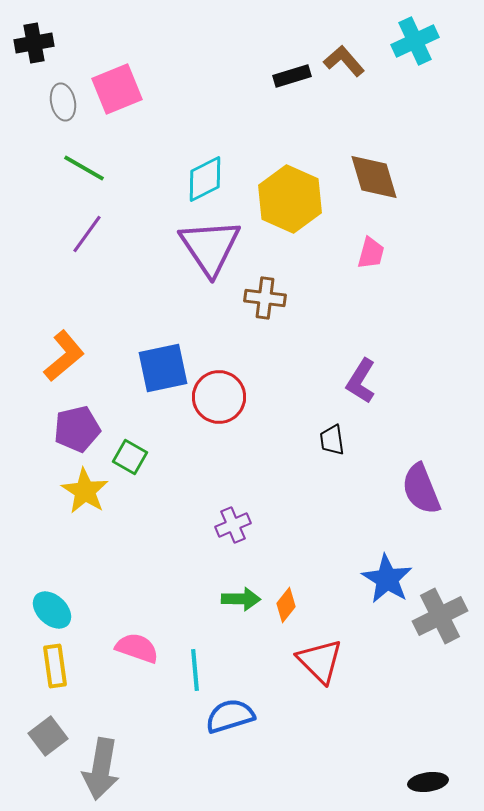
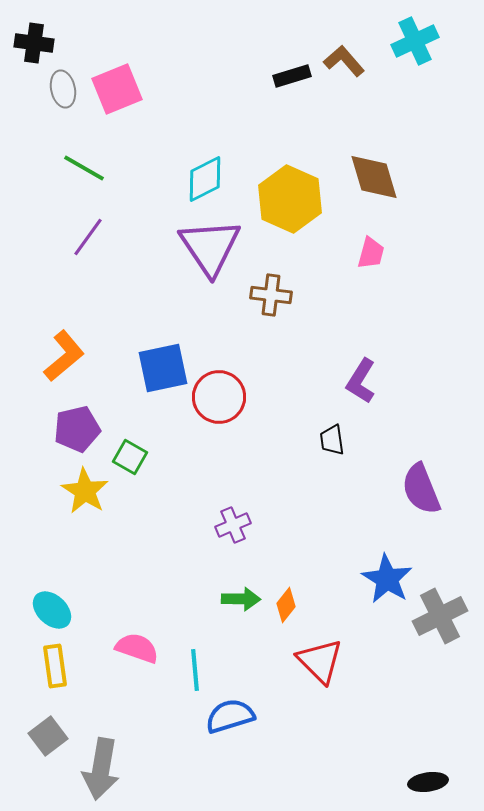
black cross: rotated 18 degrees clockwise
gray ellipse: moved 13 px up
purple line: moved 1 px right, 3 px down
brown cross: moved 6 px right, 3 px up
